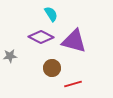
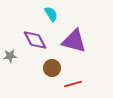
purple diamond: moved 6 px left, 3 px down; rotated 35 degrees clockwise
